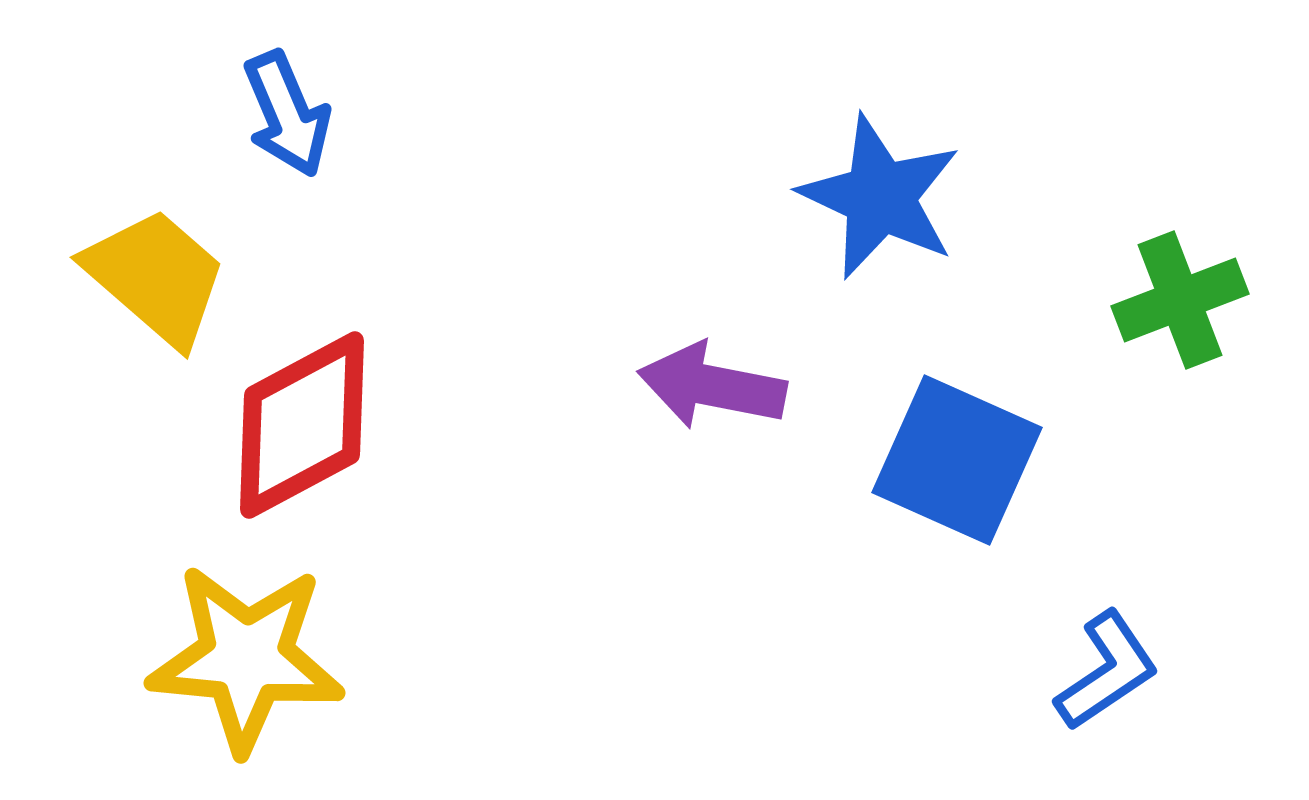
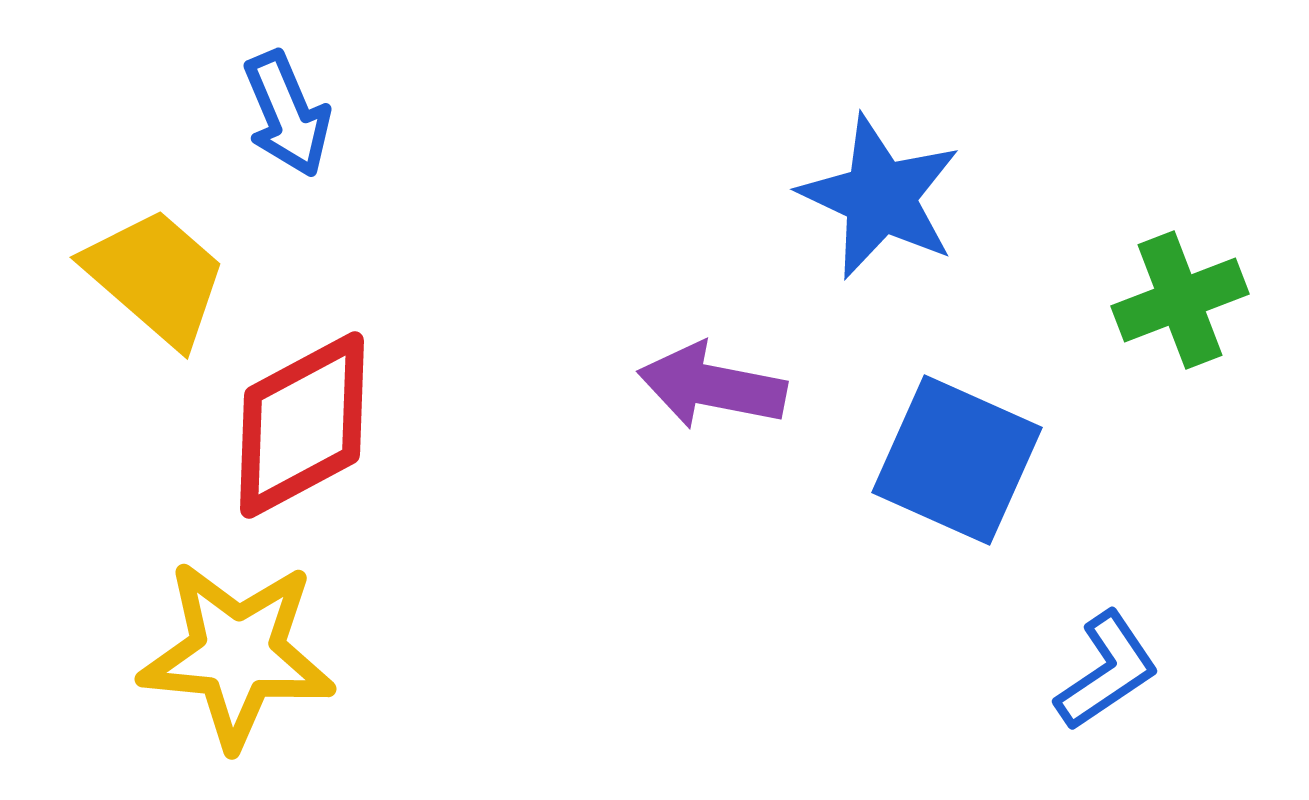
yellow star: moved 9 px left, 4 px up
